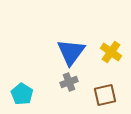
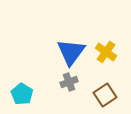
yellow cross: moved 5 px left
brown square: rotated 20 degrees counterclockwise
